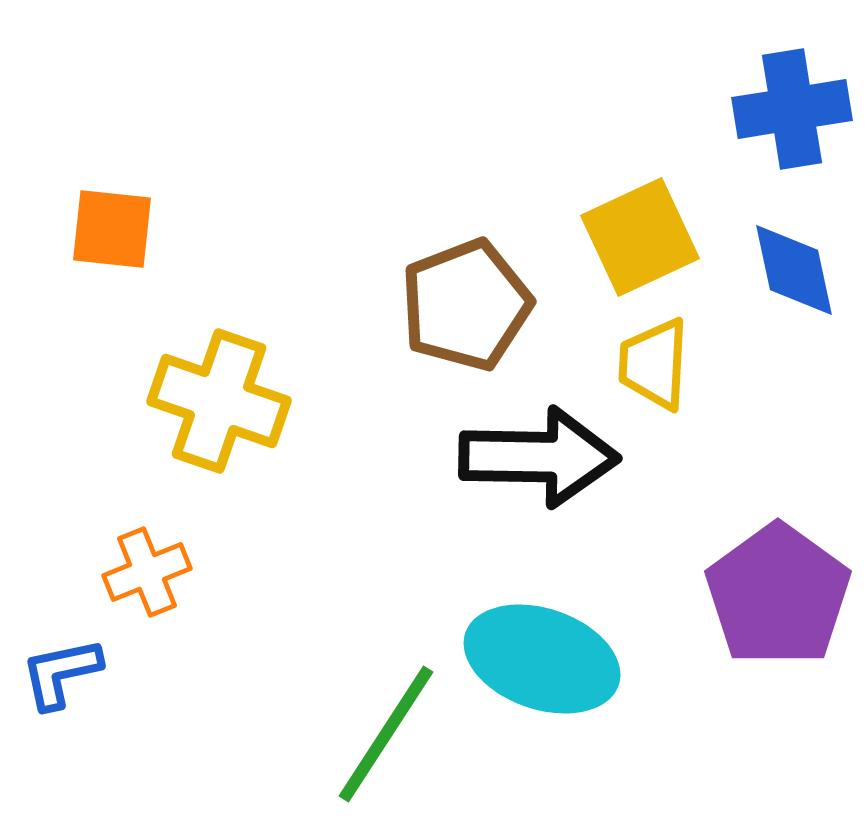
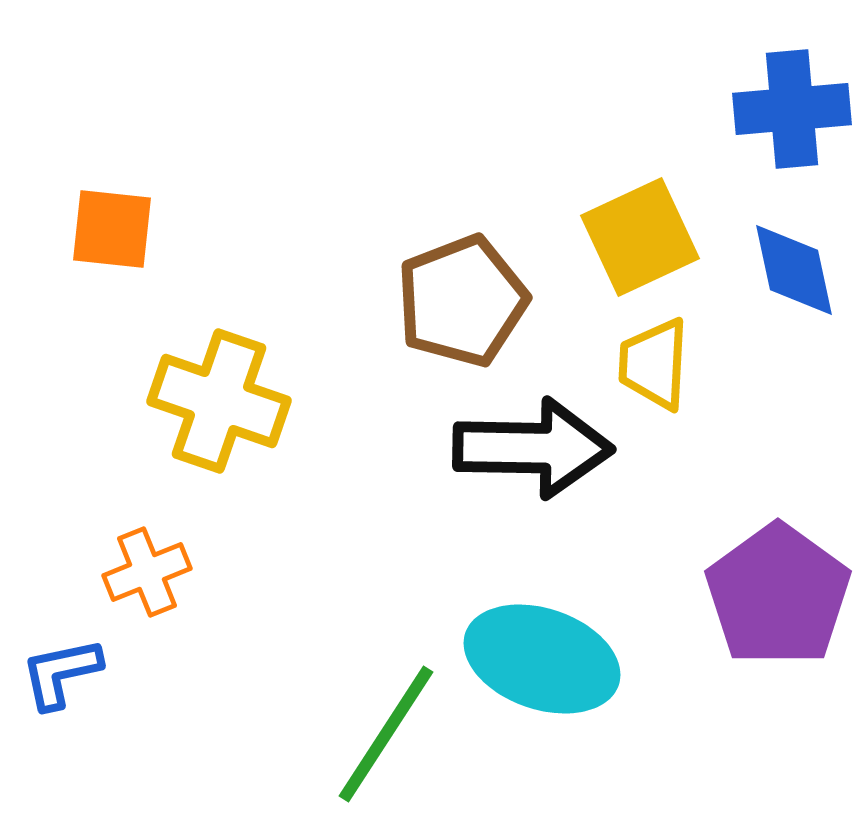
blue cross: rotated 4 degrees clockwise
brown pentagon: moved 4 px left, 4 px up
black arrow: moved 6 px left, 9 px up
